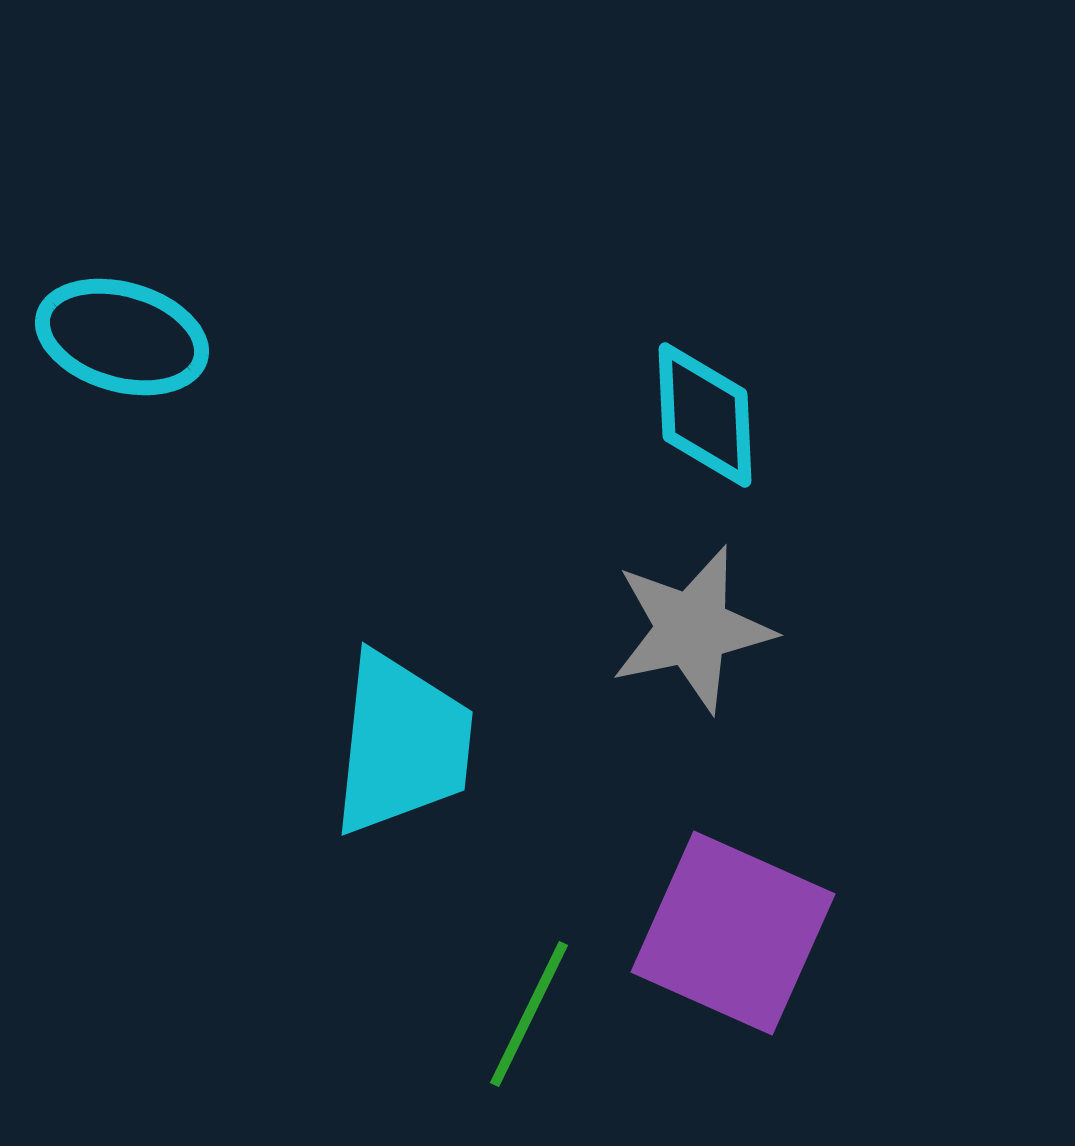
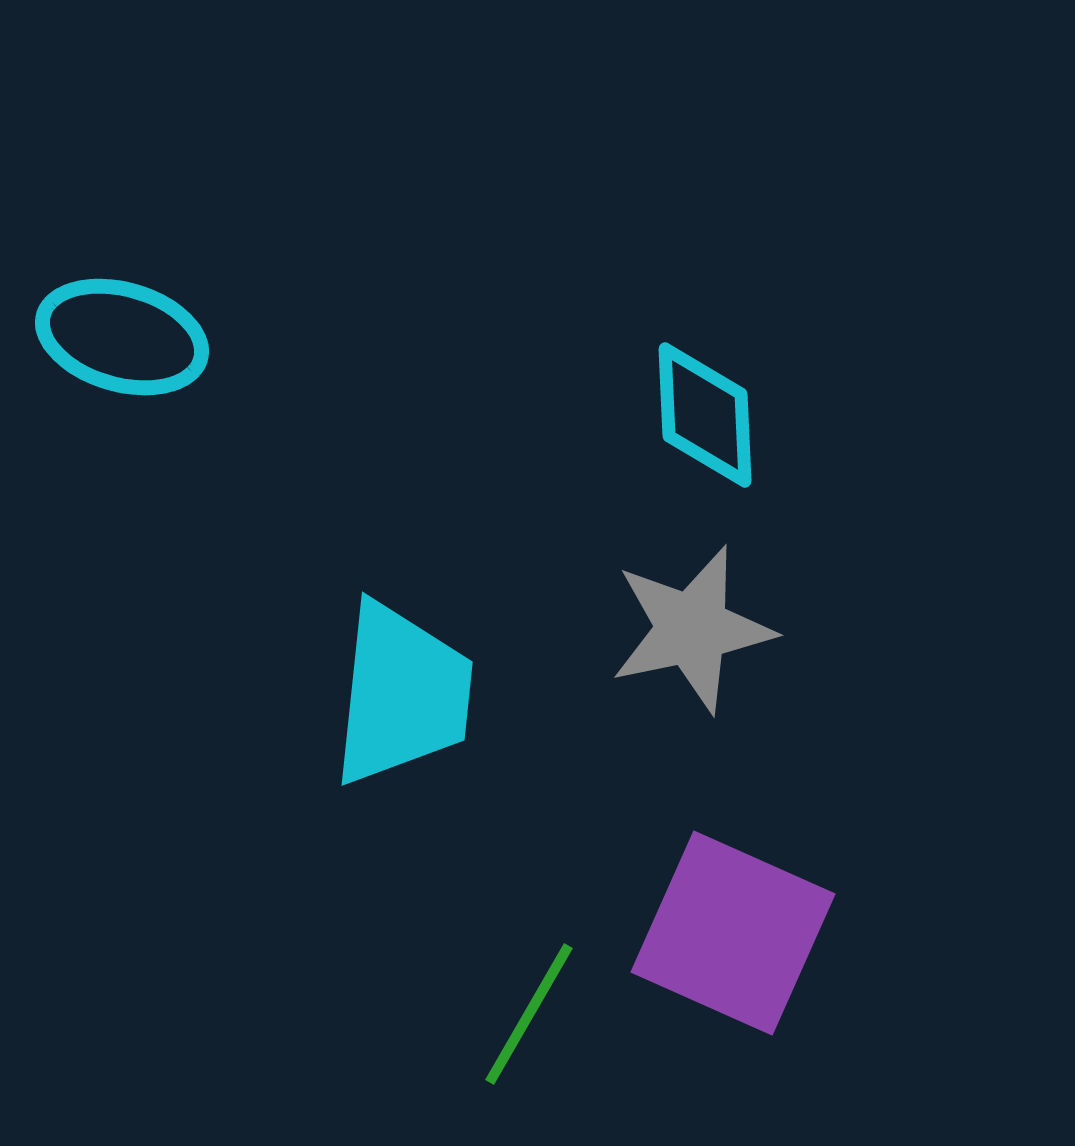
cyan trapezoid: moved 50 px up
green line: rotated 4 degrees clockwise
